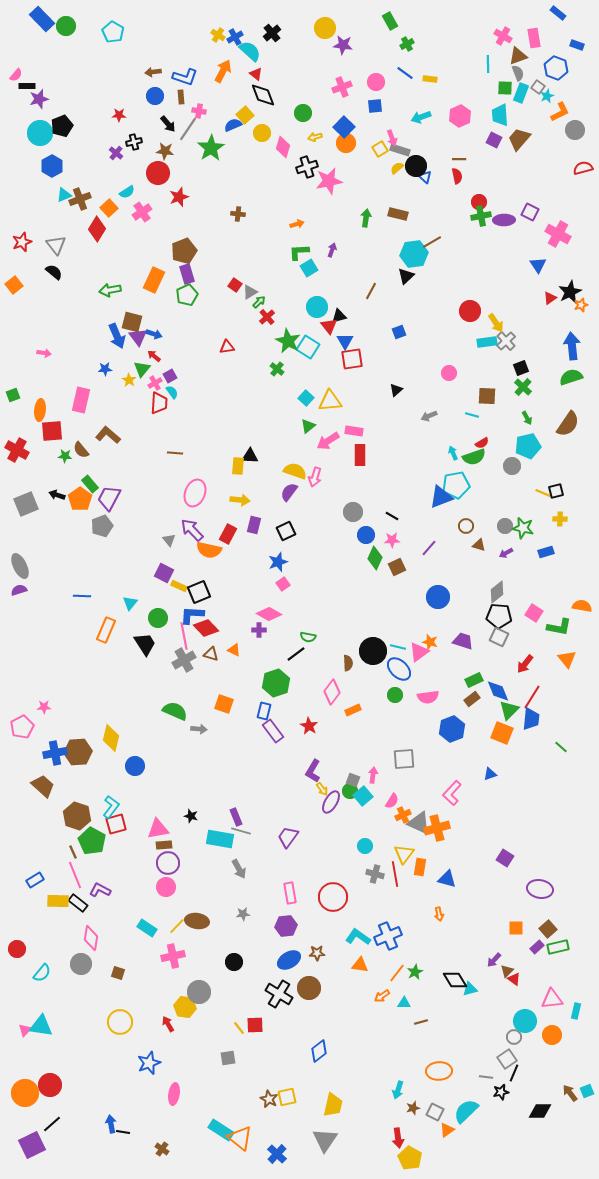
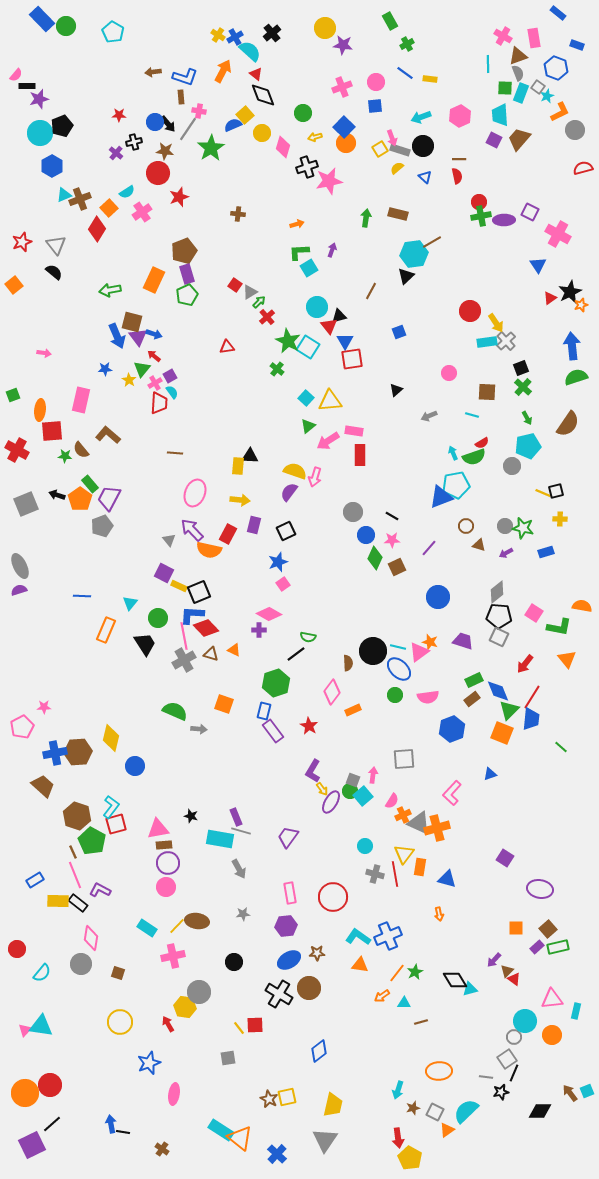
blue circle at (155, 96): moved 26 px down
black circle at (416, 166): moved 7 px right, 20 px up
green semicircle at (571, 377): moved 5 px right
brown square at (487, 396): moved 4 px up
